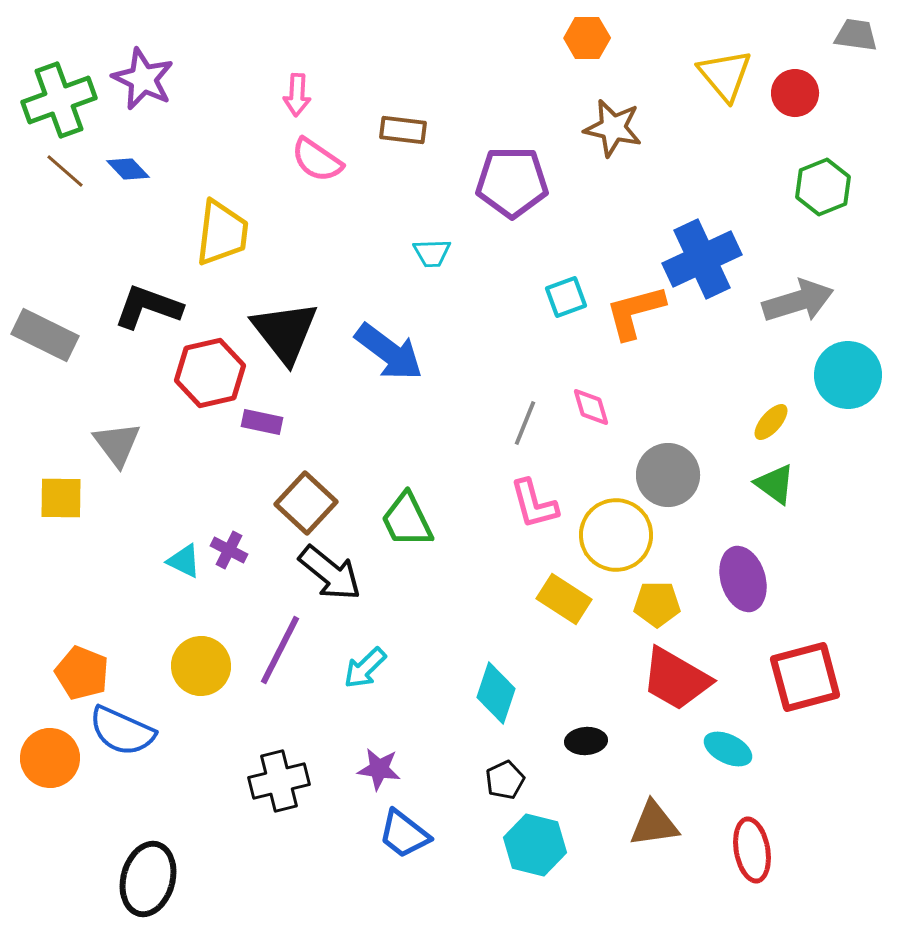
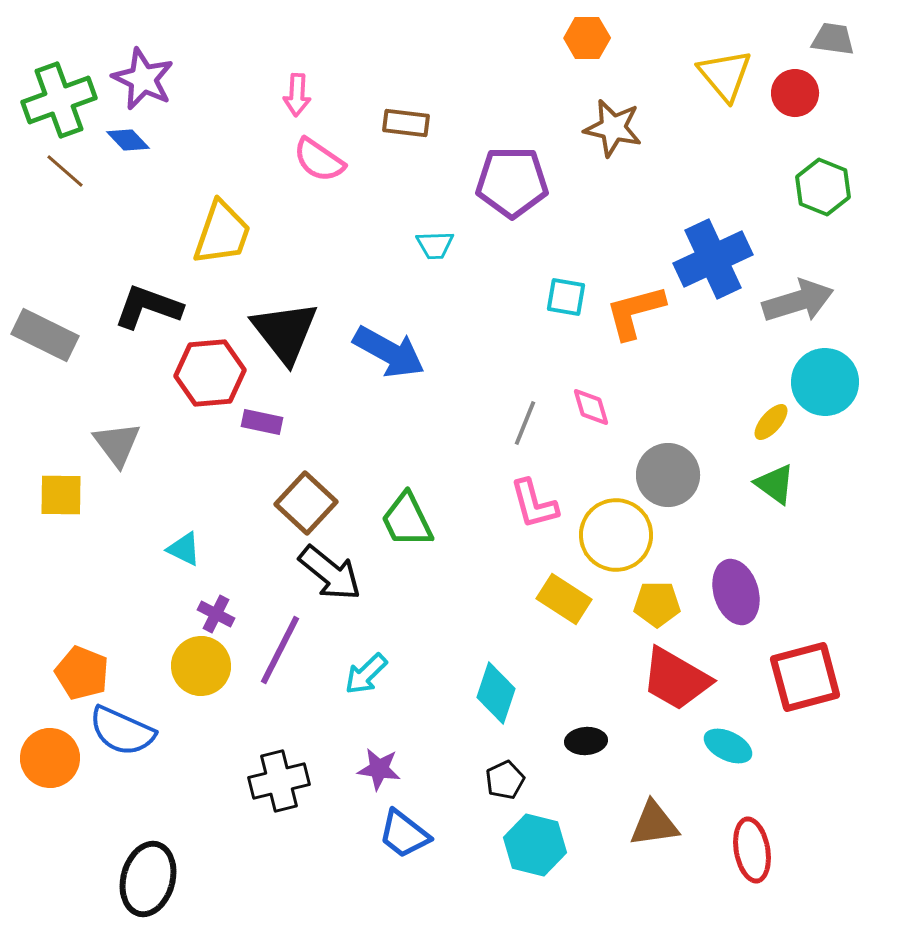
gray trapezoid at (856, 35): moved 23 px left, 4 px down
brown rectangle at (403, 130): moved 3 px right, 7 px up
pink semicircle at (317, 160): moved 2 px right
blue diamond at (128, 169): moved 29 px up
green hexagon at (823, 187): rotated 16 degrees counterclockwise
yellow trapezoid at (222, 233): rotated 12 degrees clockwise
cyan trapezoid at (432, 253): moved 3 px right, 8 px up
blue cross at (702, 259): moved 11 px right
cyan square at (566, 297): rotated 30 degrees clockwise
blue arrow at (389, 352): rotated 8 degrees counterclockwise
red hexagon at (210, 373): rotated 8 degrees clockwise
cyan circle at (848, 375): moved 23 px left, 7 px down
yellow square at (61, 498): moved 3 px up
purple cross at (229, 550): moved 13 px left, 64 px down
cyan triangle at (184, 561): moved 12 px up
purple ellipse at (743, 579): moved 7 px left, 13 px down
cyan arrow at (365, 668): moved 1 px right, 6 px down
cyan ellipse at (728, 749): moved 3 px up
